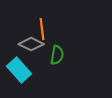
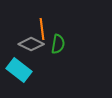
green semicircle: moved 1 px right, 11 px up
cyan rectangle: rotated 10 degrees counterclockwise
